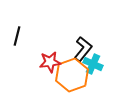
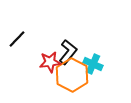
black line: moved 3 px down; rotated 30 degrees clockwise
black L-shape: moved 15 px left, 3 px down
orange hexagon: rotated 12 degrees counterclockwise
